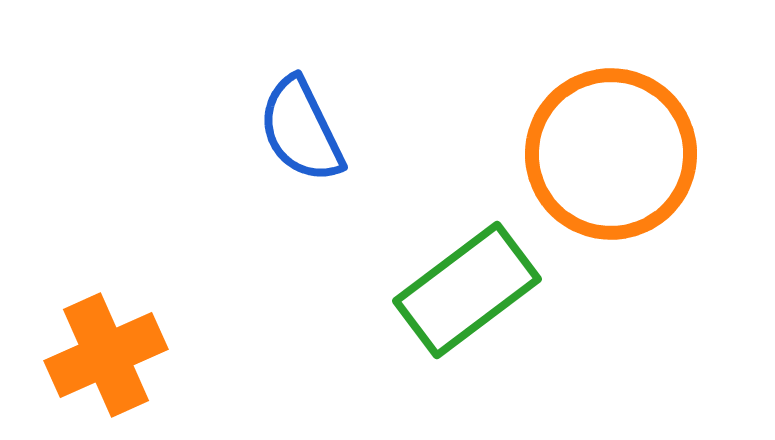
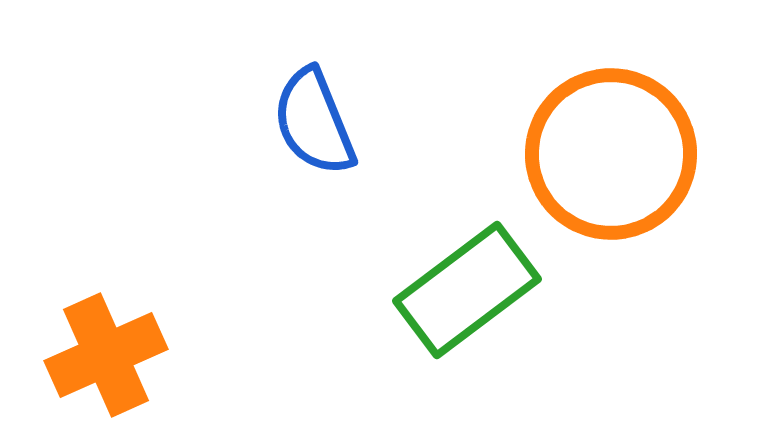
blue semicircle: moved 13 px right, 8 px up; rotated 4 degrees clockwise
